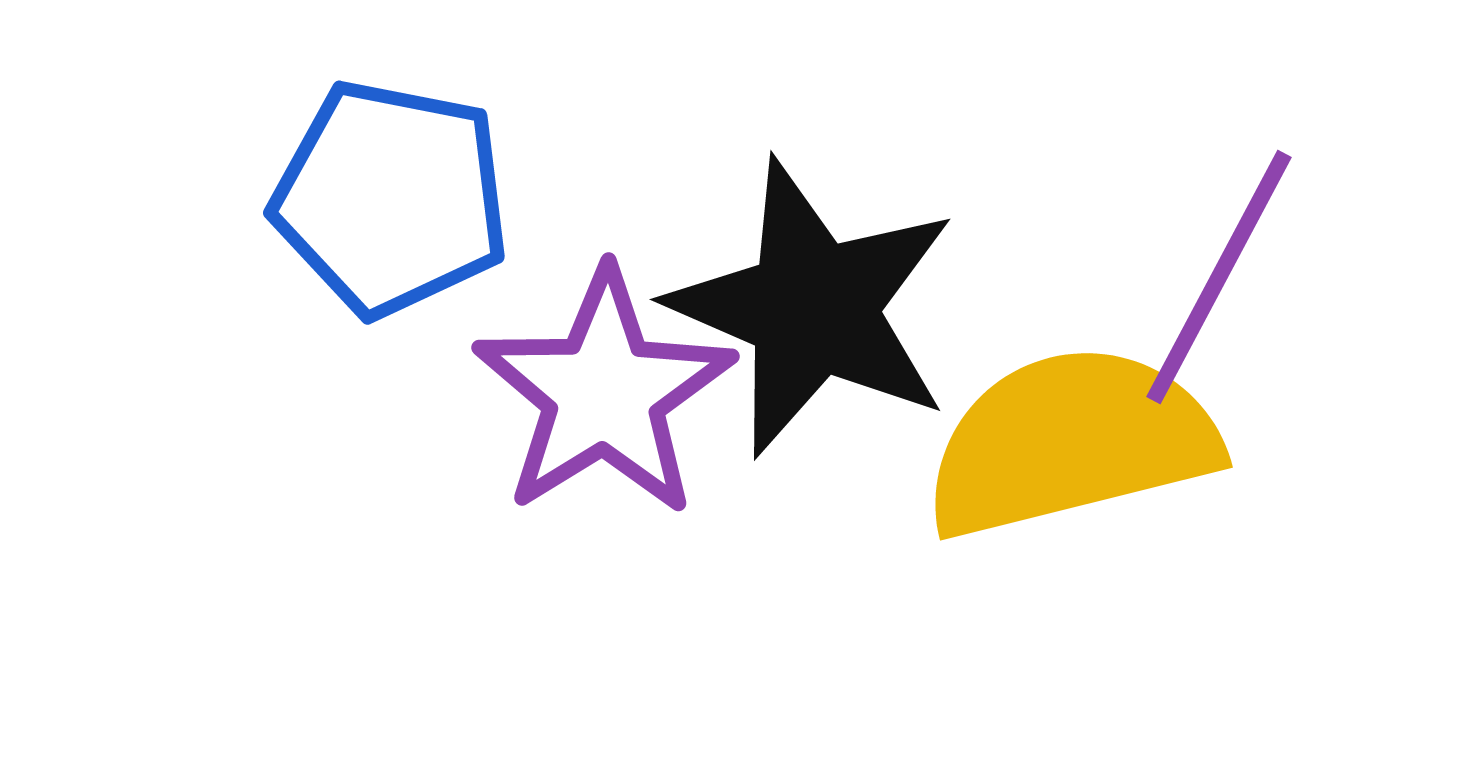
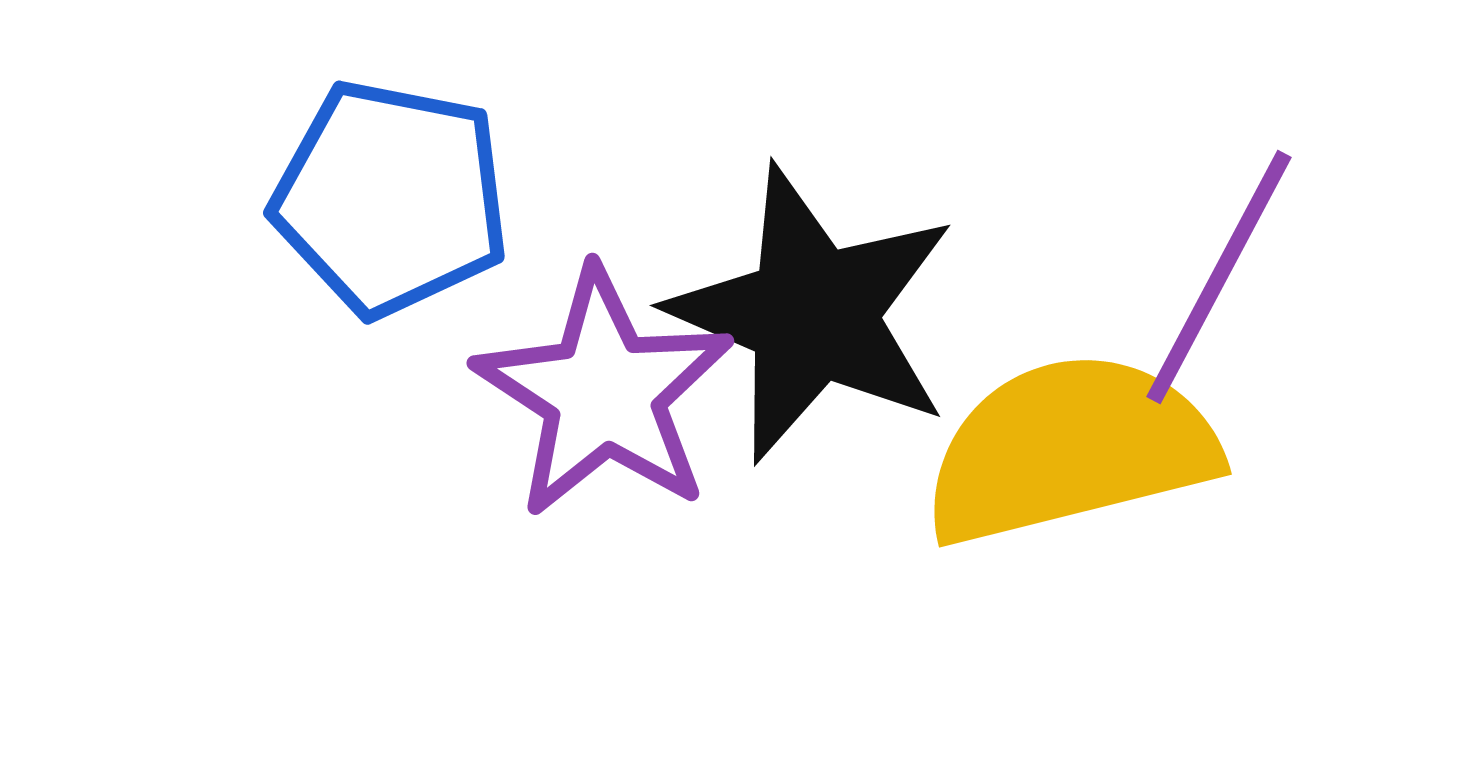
black star: moved 6 px down
purple star: rotated 7 degrees counterclockwise
yellow semicircle: moved 1 px left, 7 px down
